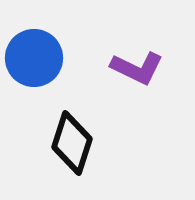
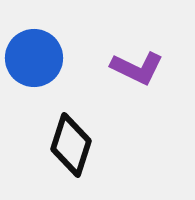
black diamond: moved 1 px left, 2 px down
